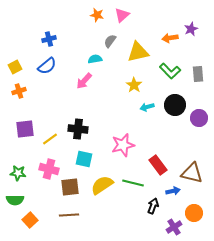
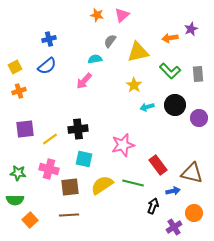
black cross: rotated 12 degrees counterclockwise
